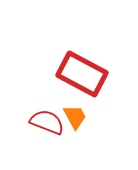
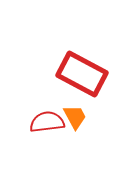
red semicircle: rotated 28 degrees counterclockwise
